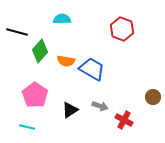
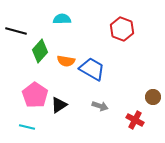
black line: moved 1 px left, 1 px up
black triangle: moved 11 px left, 5 px up
red cross: moved 11 px right
